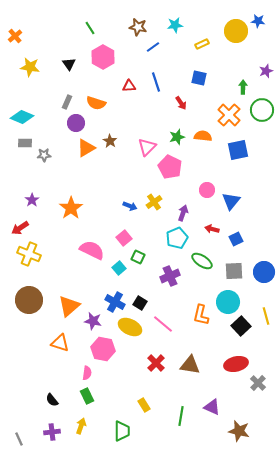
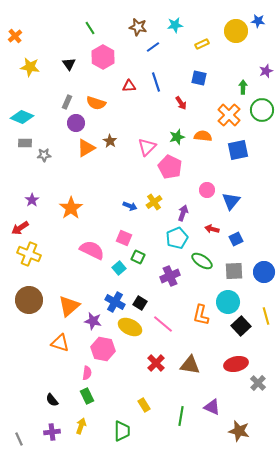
pink square at (124, 238): rotated 28 degrees counterclockwise
